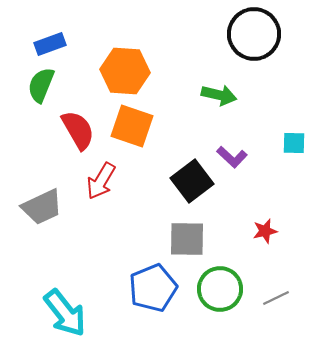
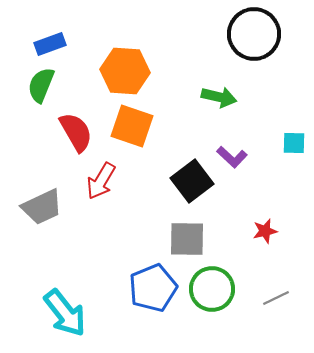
green arrow: moved 2 px down
red semicircle: moved 2 px left, 2 px down
green circle: moved 8 px left
